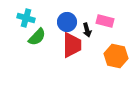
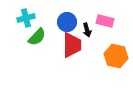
cyan cross: rotated 30 degrees counterclockwise
